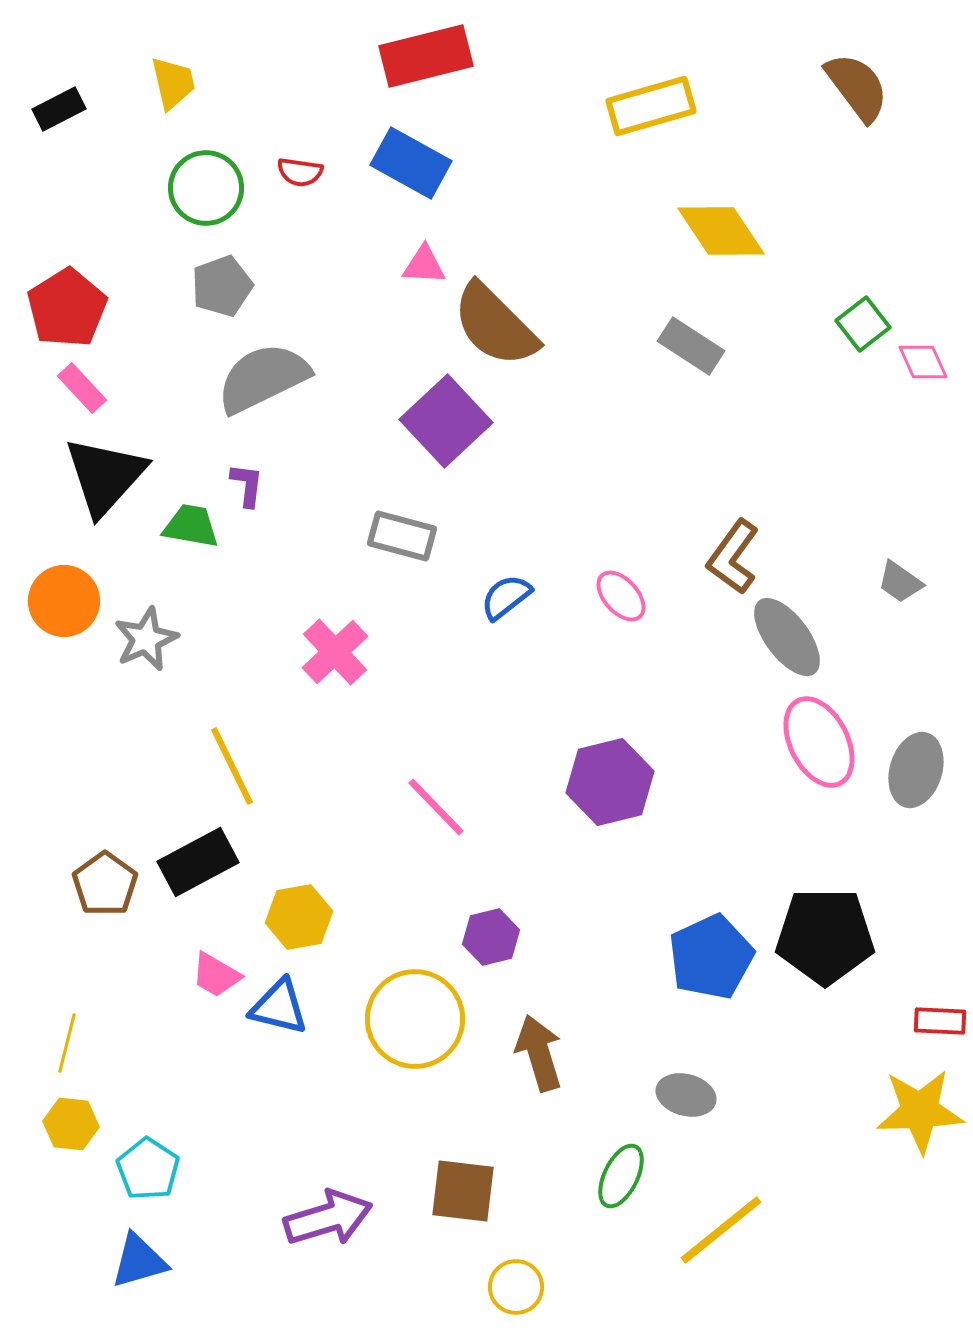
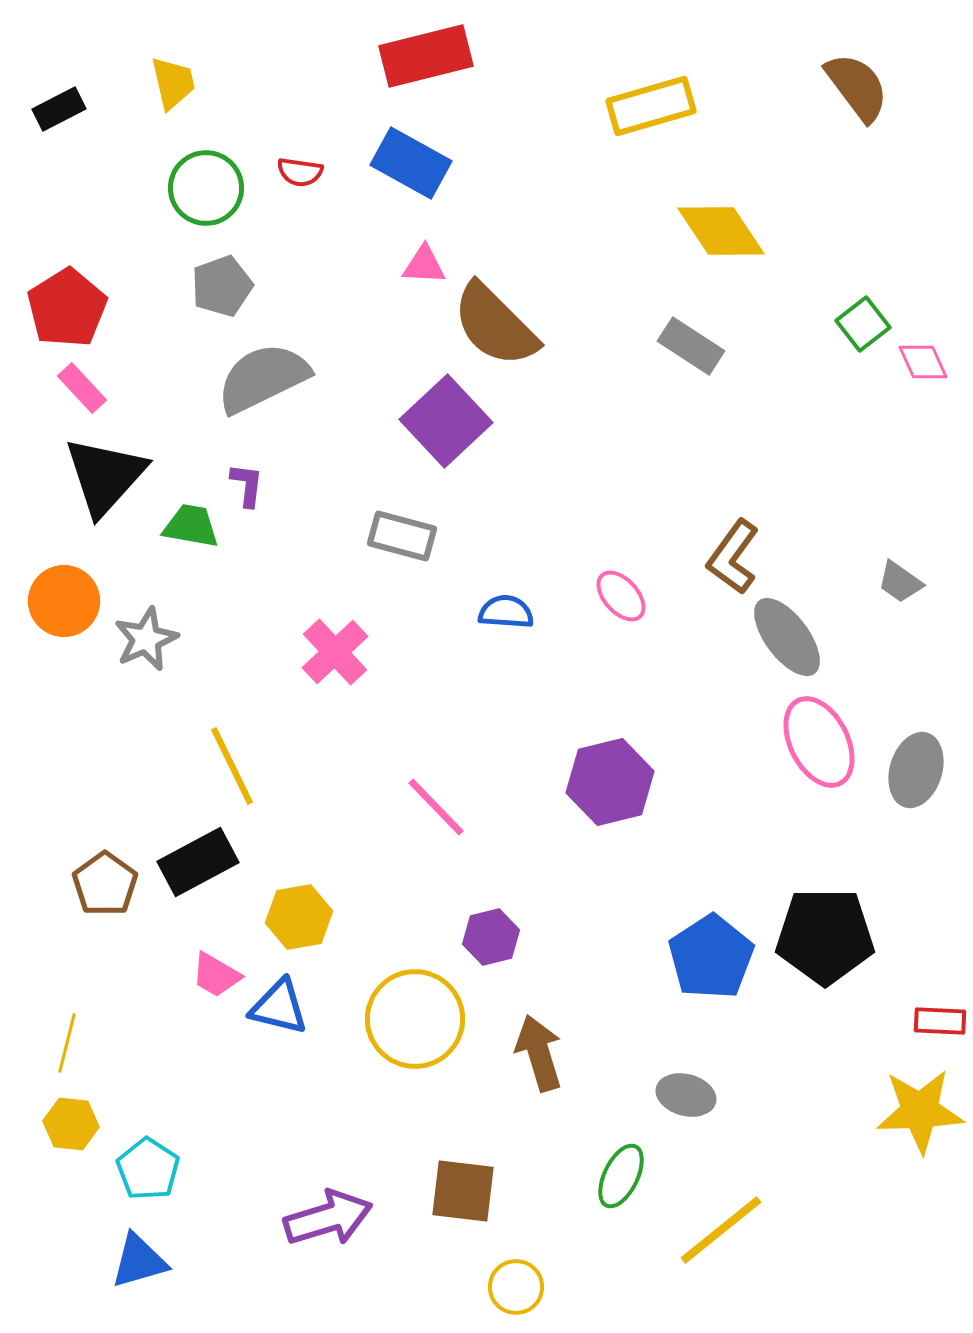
blue semicircle at (506, 597): moved 15 px down; rotated 42 degrees clockwise
blue pentagon at (711, 957): rotated 8 degrees counterclockwise
